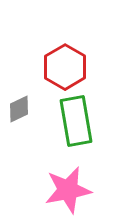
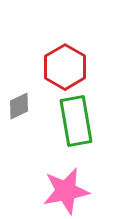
gray diamond: moved 3 px up
pink star: moved 2 px left, 1 px down
